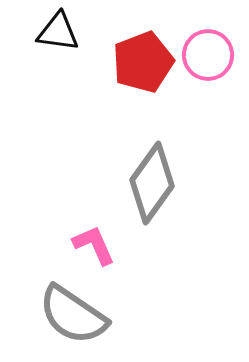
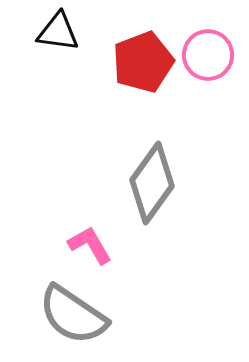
pink L-shape: moved 4 px left; rotated 6 degrees counterclockwise
